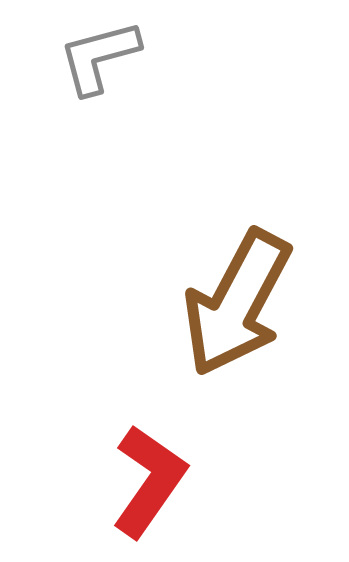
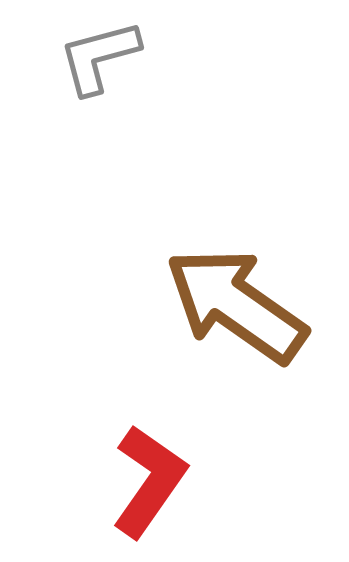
brown arrow: moved 1 px left, 2 px down; rotated 97 degrees clockwise
